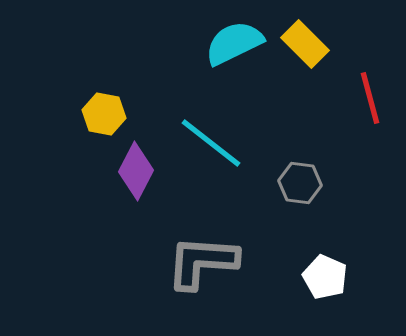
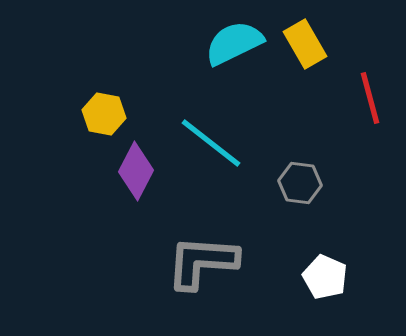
yellow rectangle: rotated 15 degrees clockwise
